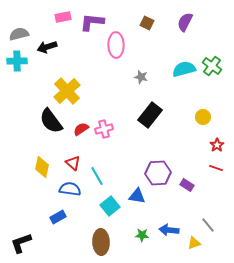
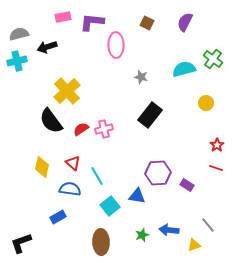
cyan cross: rotated 12 degrees counterclockwise
green cross: moved 1 px right, 7 px up
yellow circle: moved 3 px right, 14 px up
green star: rotated 24 degrees counterclockwise
yellow triangle: moved 2 px down
